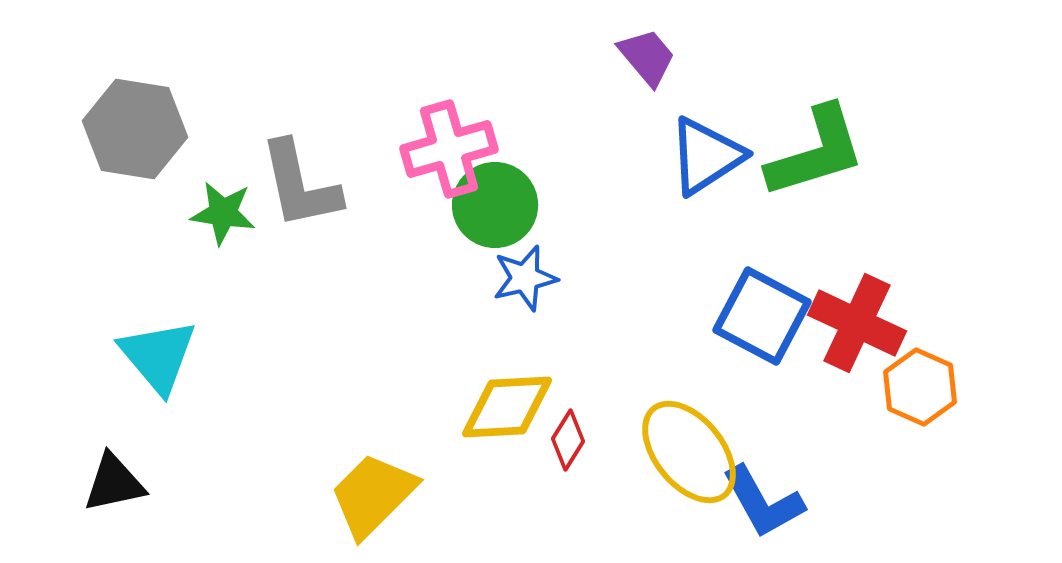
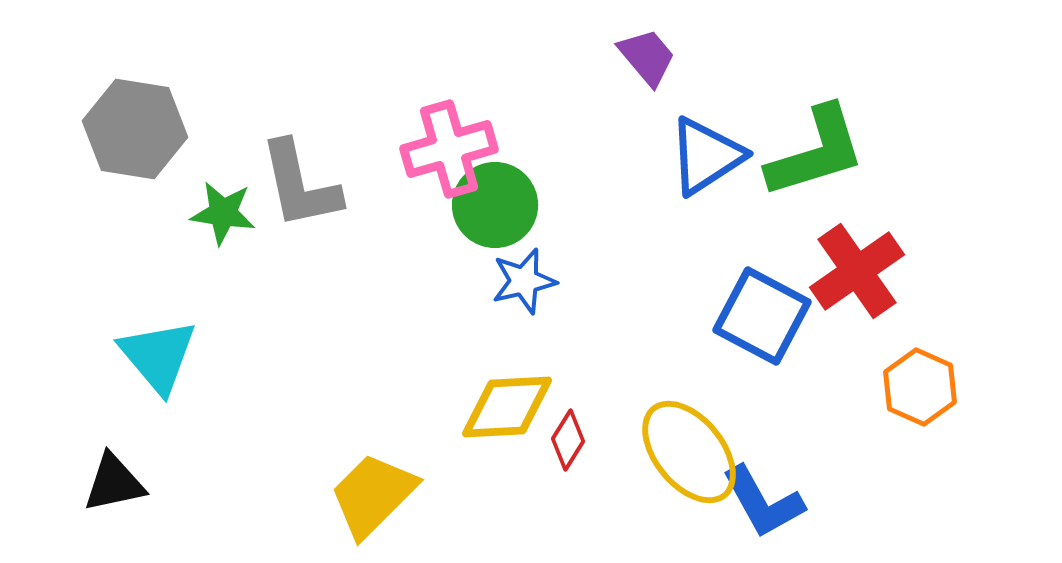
blue star: moved 1 px left, 3 px down
red cross: moved 52 px up; rotated 30 degrees clockwise
